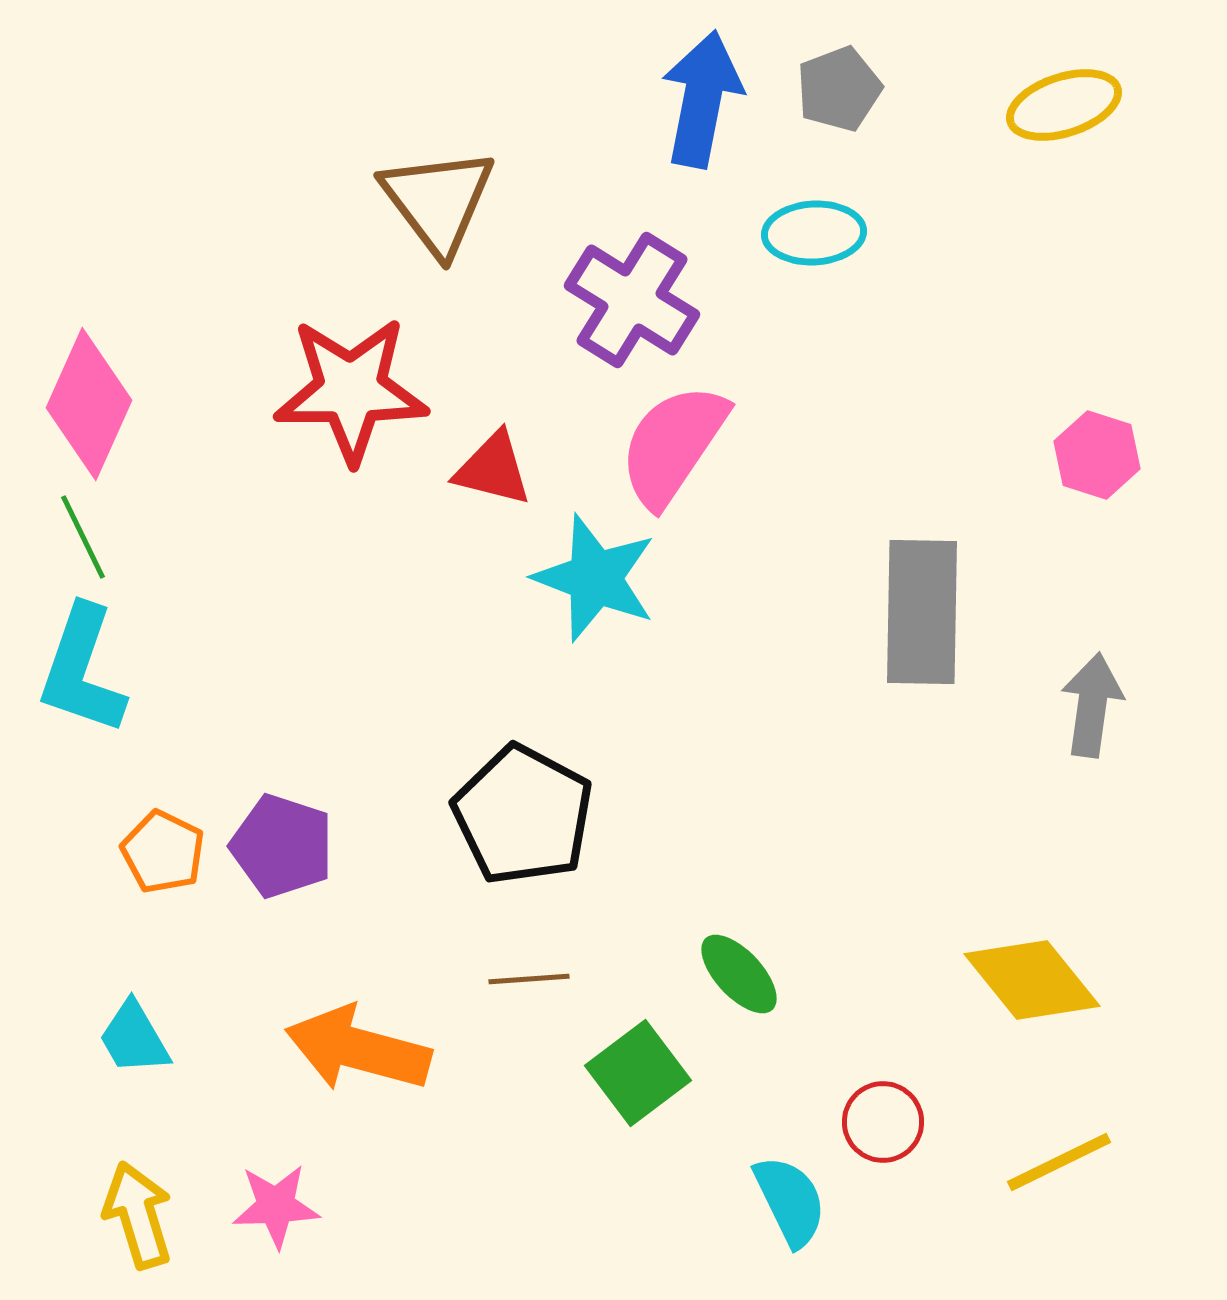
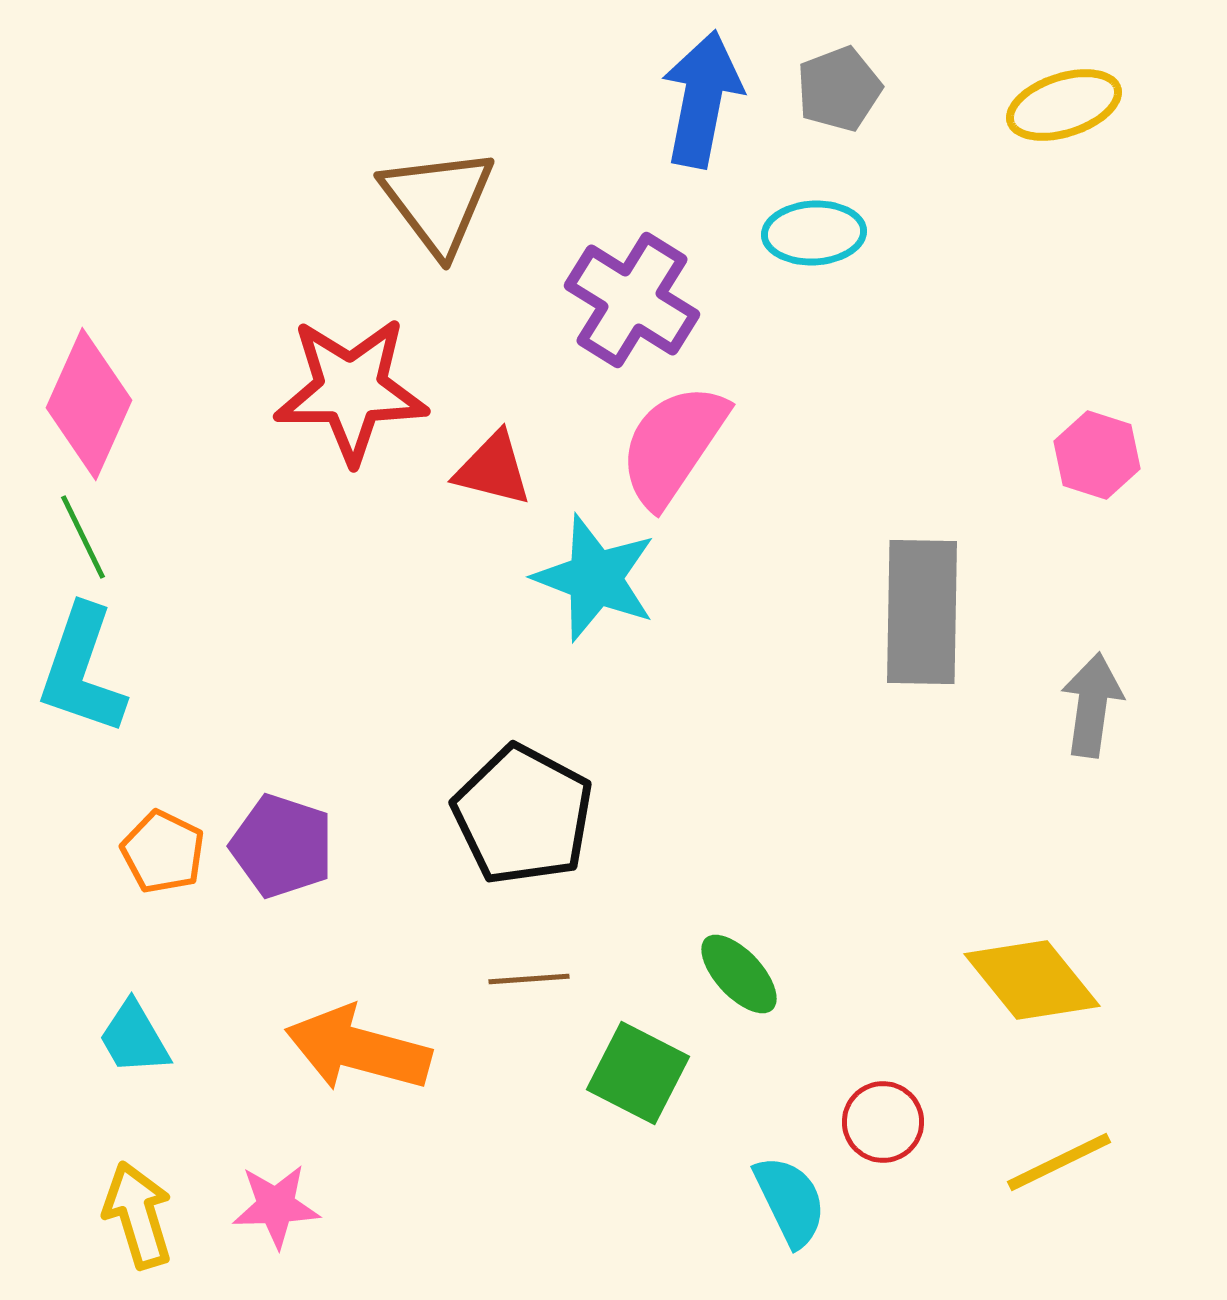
green square: rotated 26 degrees counterclockwise
